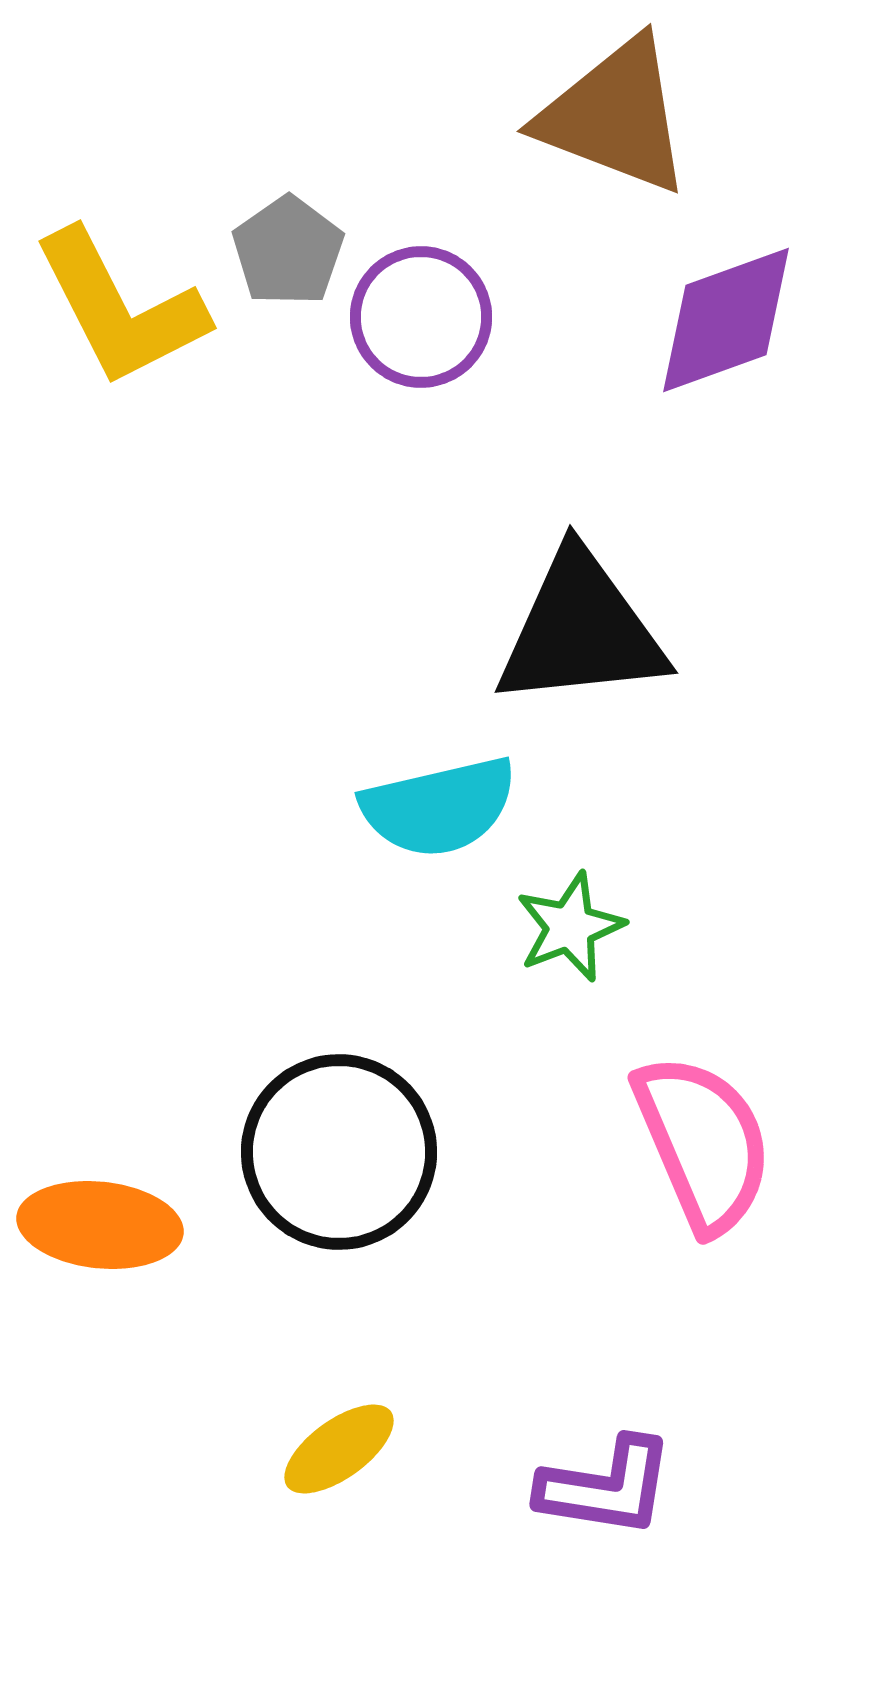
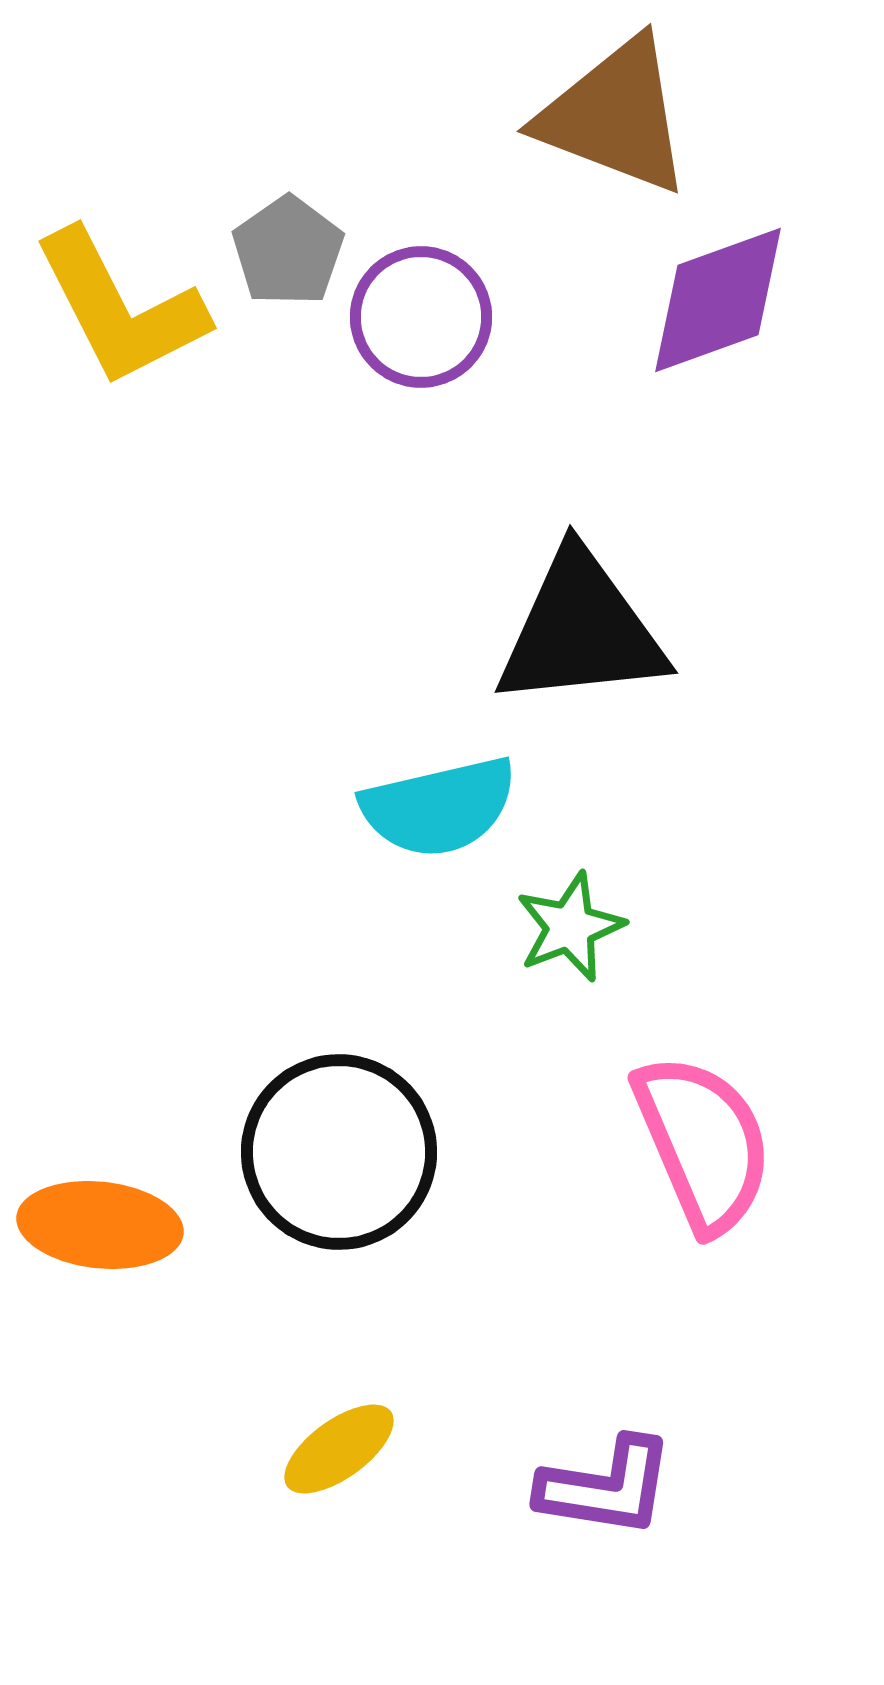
purple diamond: moved 8 px left, 20 px up
